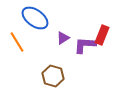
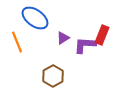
orange line: rotated 10 degrees clockwise
brown hexagon: rotated 15 degrees clockwise
